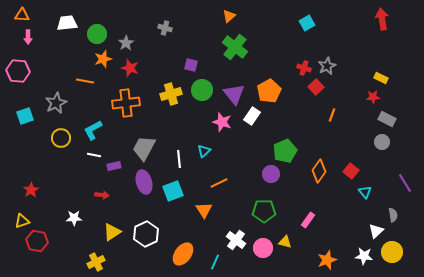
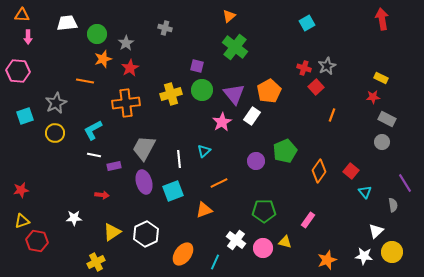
purple square at (191, 65): moved 6 px right, 1 px down
red star at (130, 68): rotated 24 degrees clockwise
pink star at (222, 122): rotated 24 degrees clockwise
yellow circle at (61, 138): moved 6 px left, 5 px up
purple circle at (271, 174): moved 15 px left, 13 px up
red star at (31, 190): moved 10 px left; rotated 21 degrees clockwise
orange triangle at (204, 210): rotated 42 degrees clockwise
gray semicircle at (393, 215): moved 10 px up
